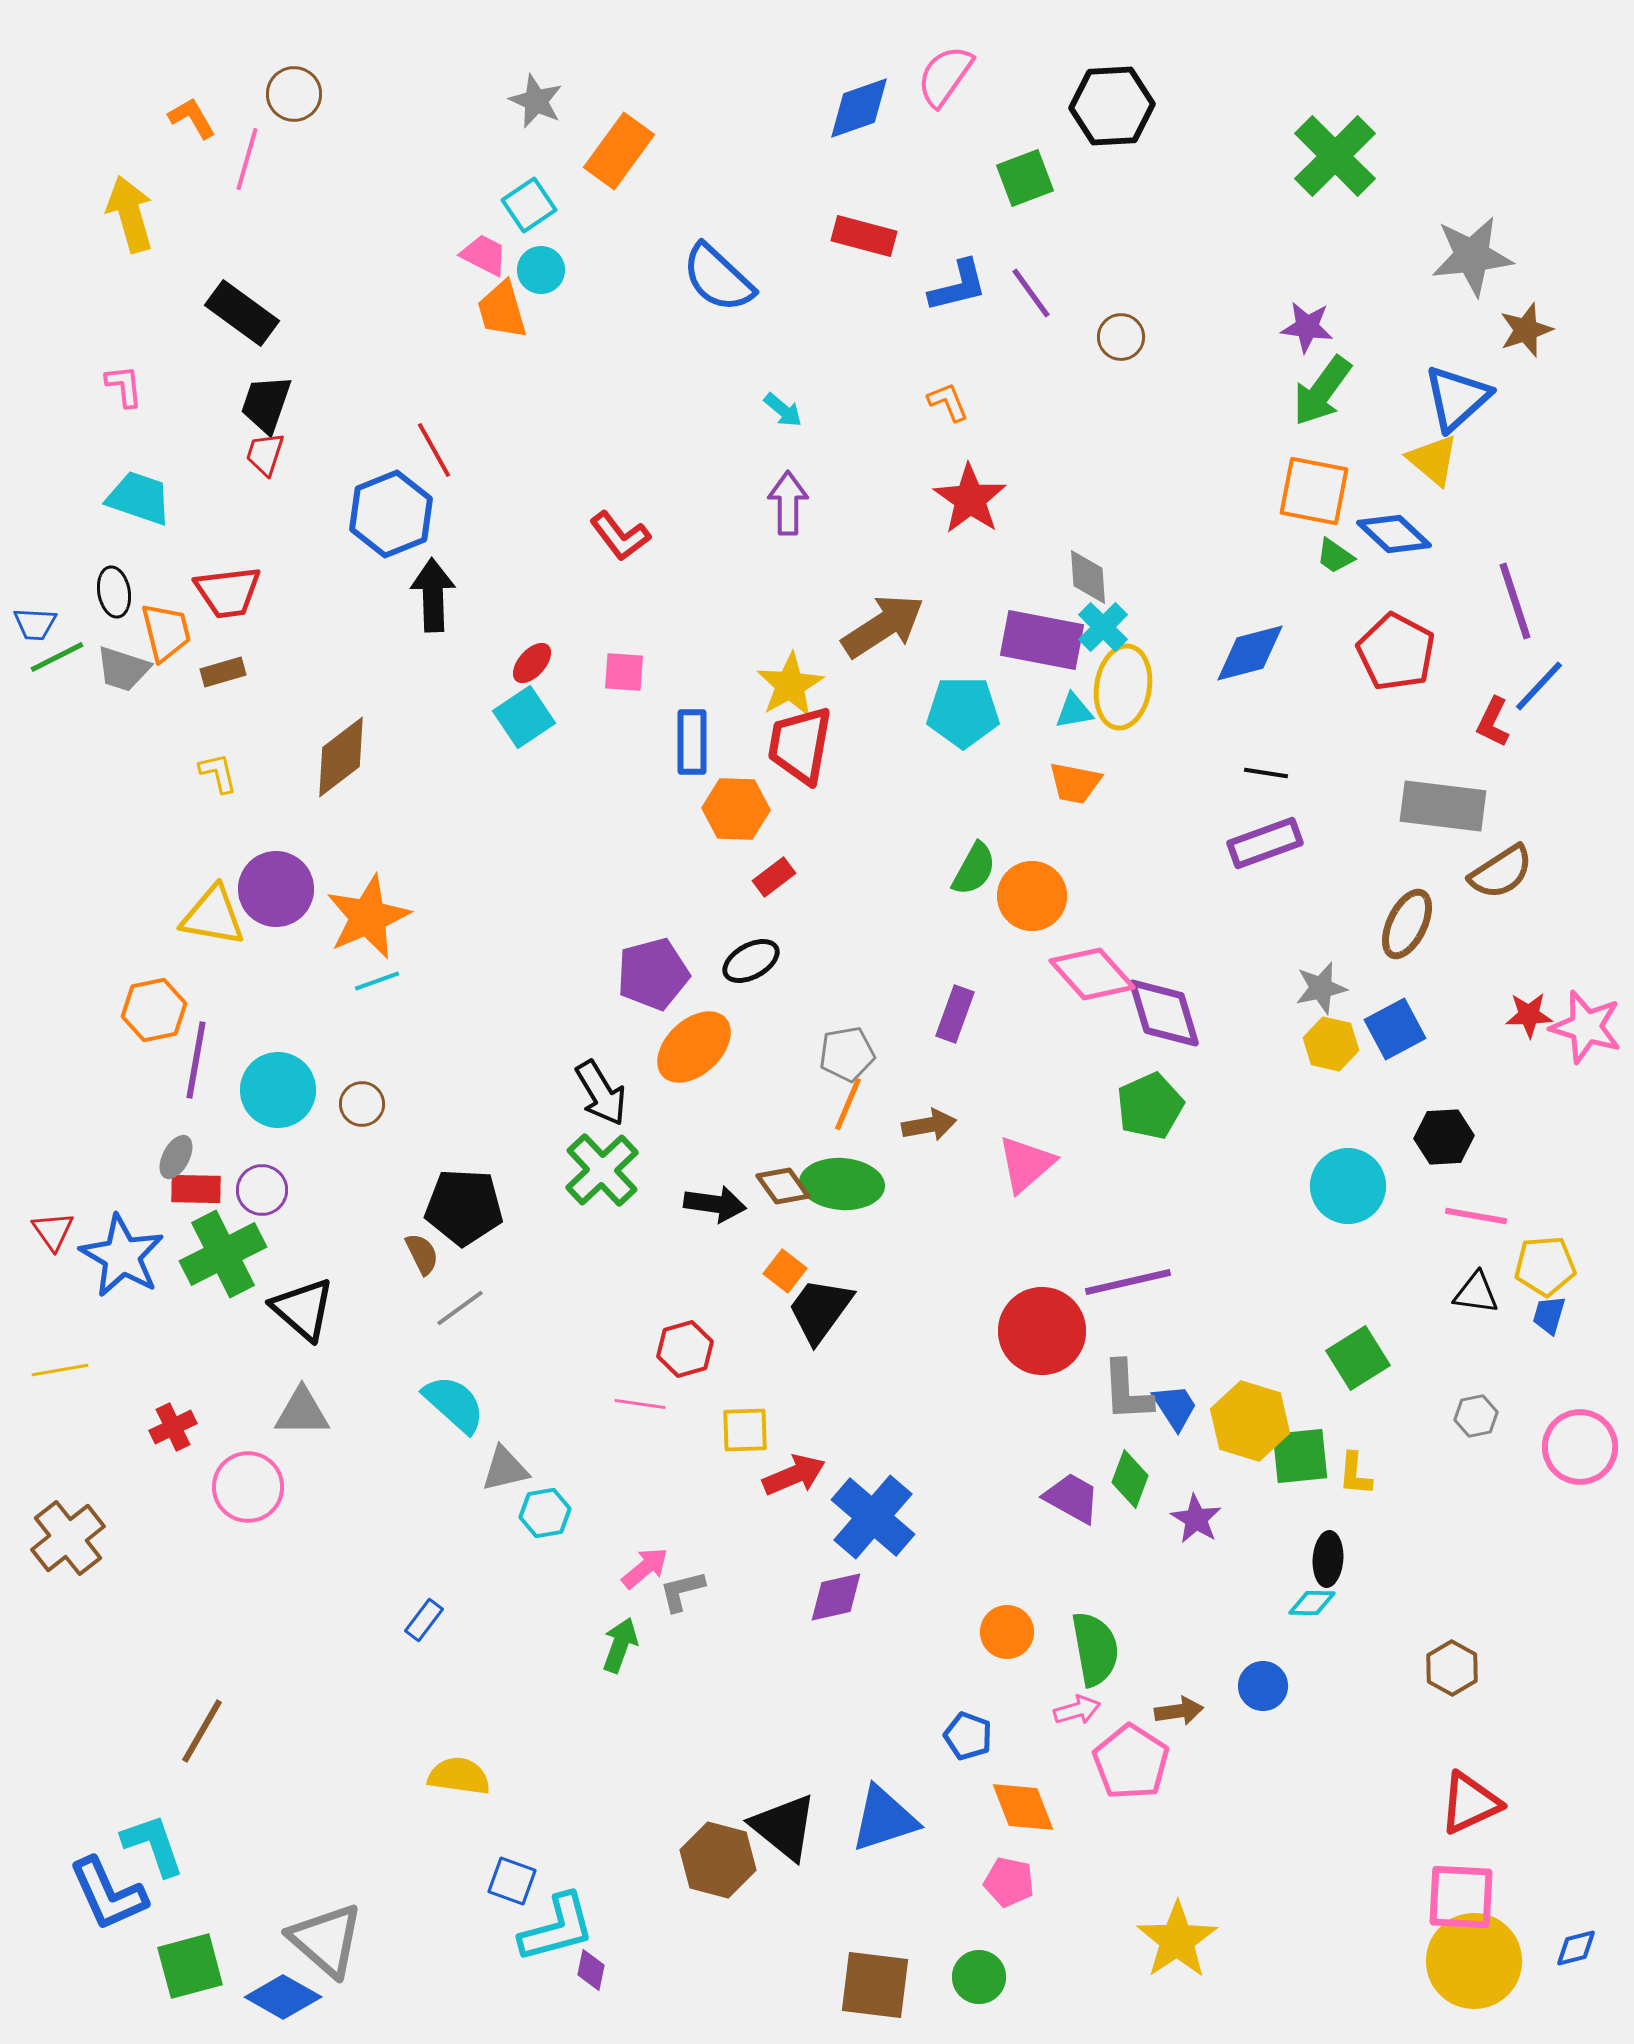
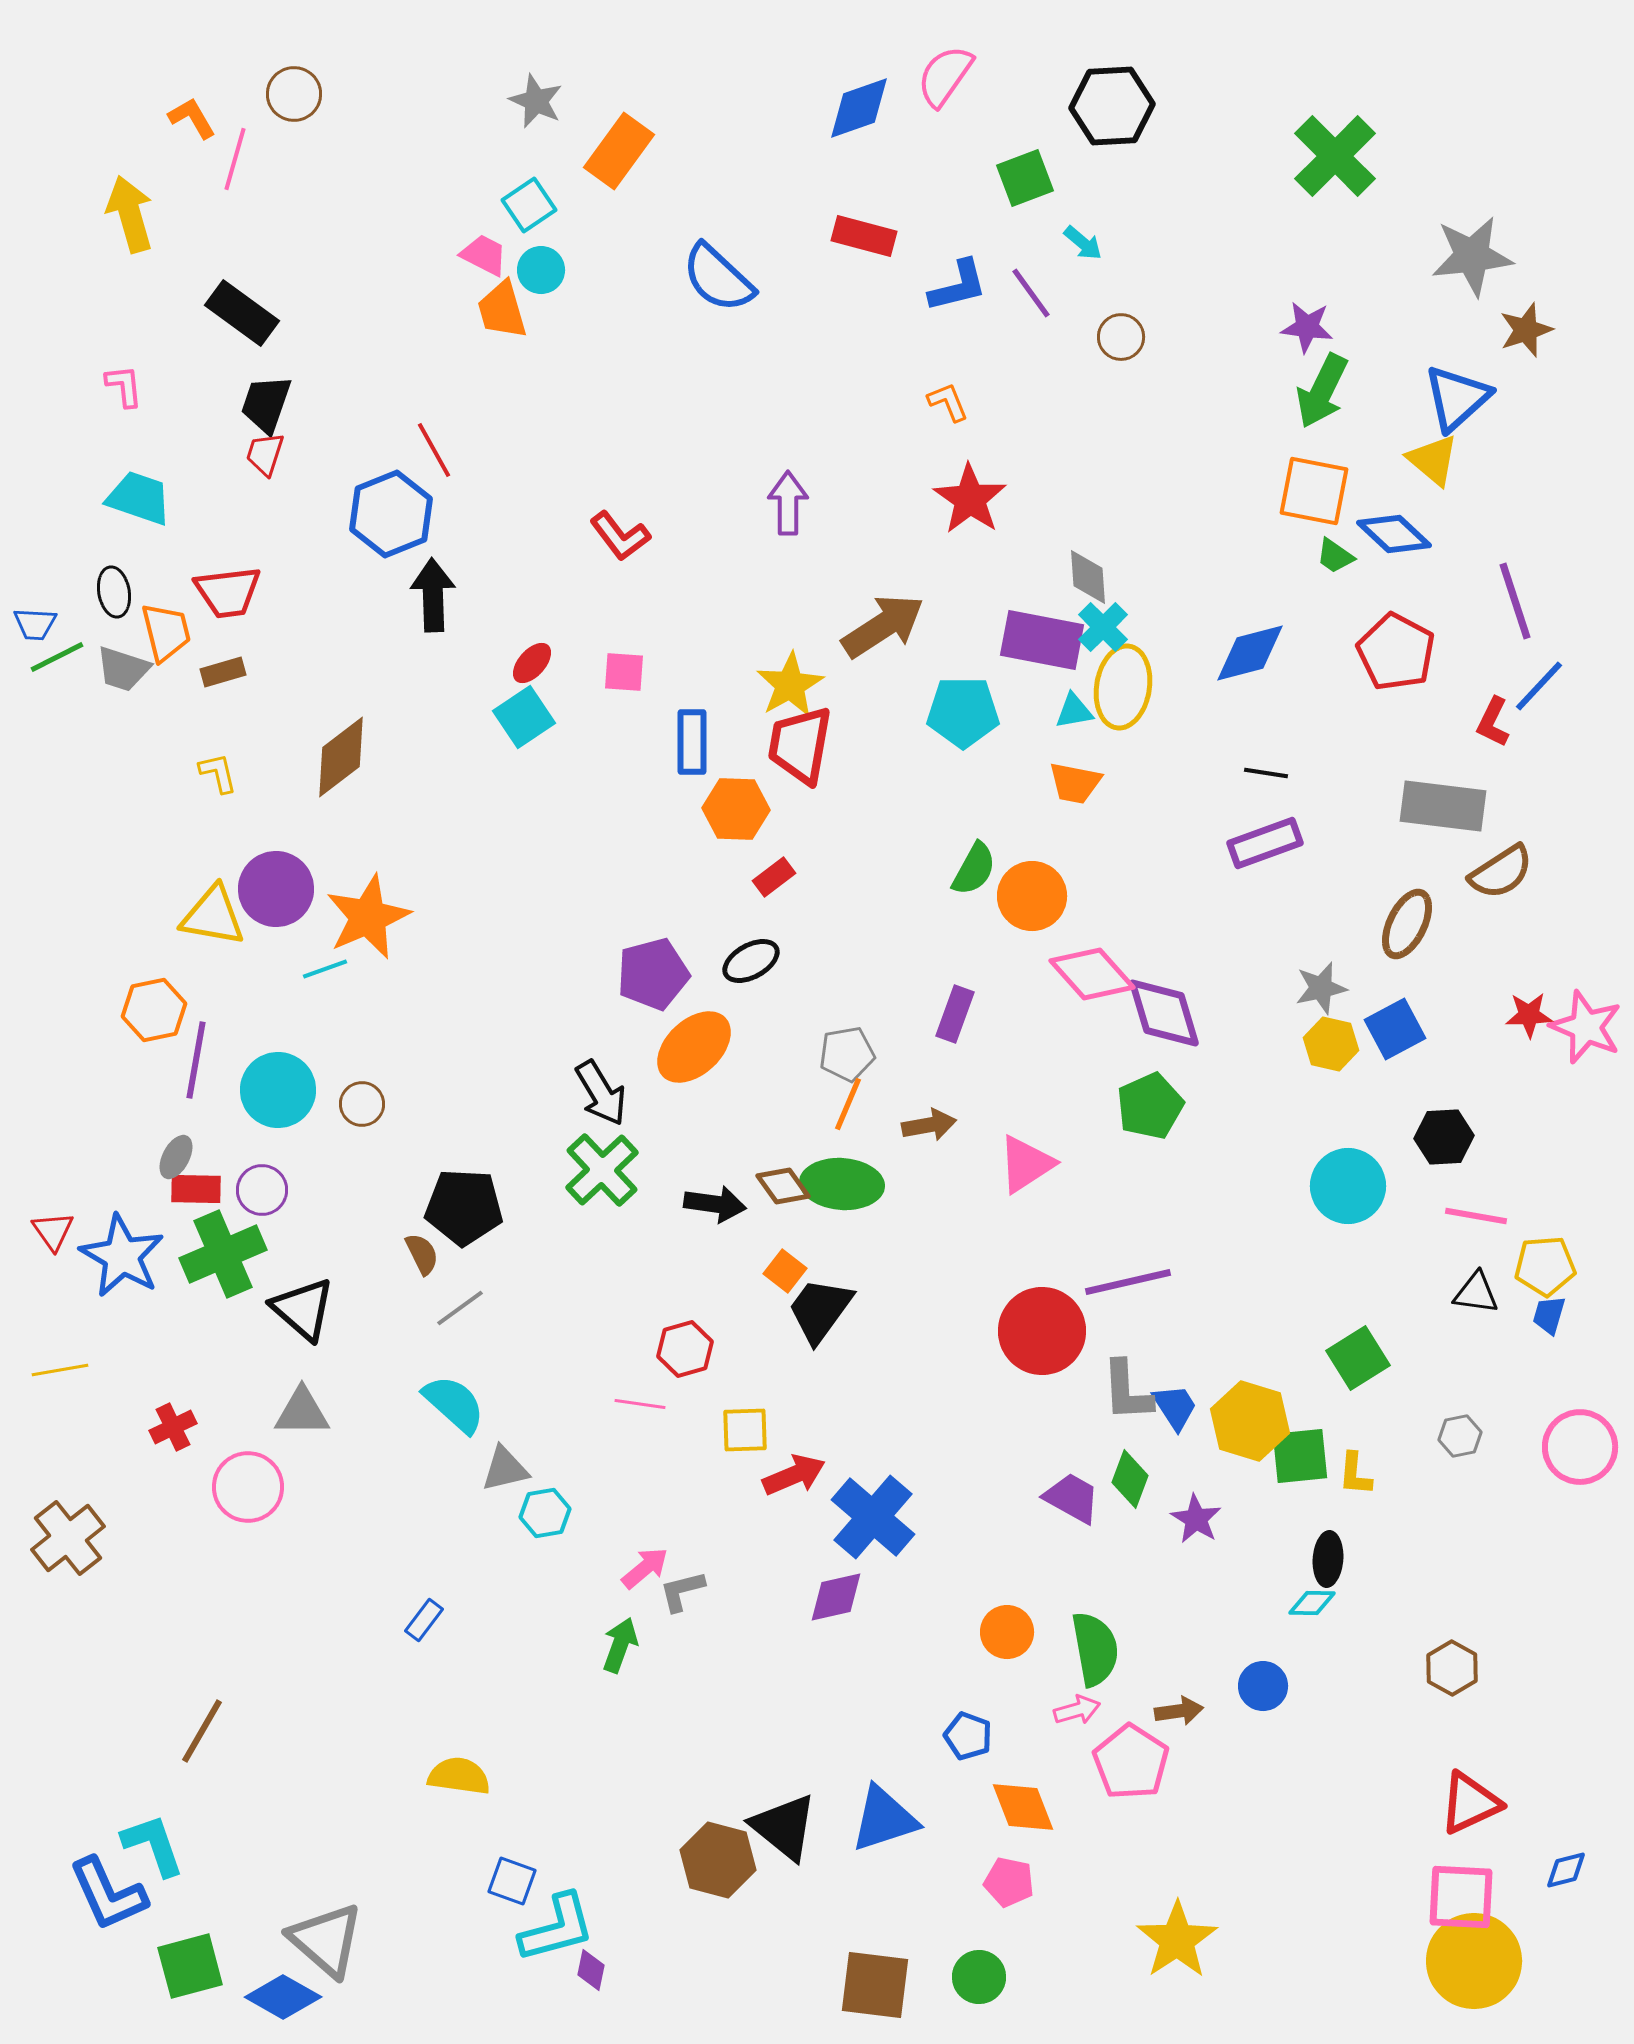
pink line at (247, 159): moved 12 px left
green arrow at (1322, 391): rotated 10 degrees counterclockwise
cyan arrow at (783, 410): moved 300 px right, 167 px up
cyan line at (377, 981): moved 52 px left, 12 px up
pink star at (1586, 1027): rotated 6 degrees clockwise
pink triangle at (1026, 1164): rotated 8 degrees clockwise
green cross at (223, 1254): rotated 4 degrees clockwise
gray hexagon at (1476, 1416): moved 16 px left, 20 px down
blue diamond at (1576, 1948): moved 10 px left, 78 px up
